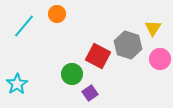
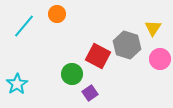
gray hexagon: moved 1 px left
